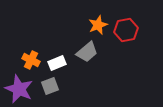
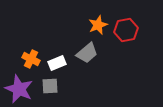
gray trapezoid: moved 1 px down
orange cross: moved 1 px up
gray square: rotated 18 degrees clockwise
